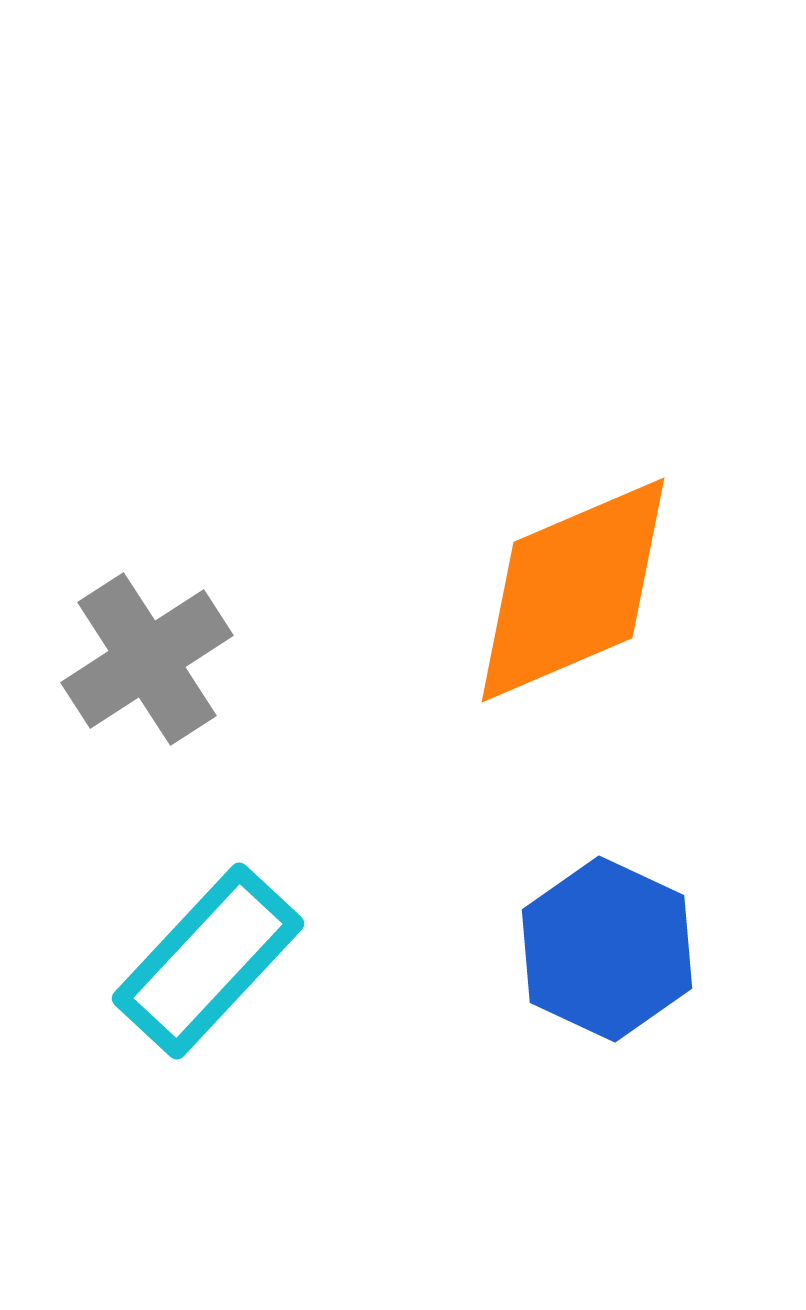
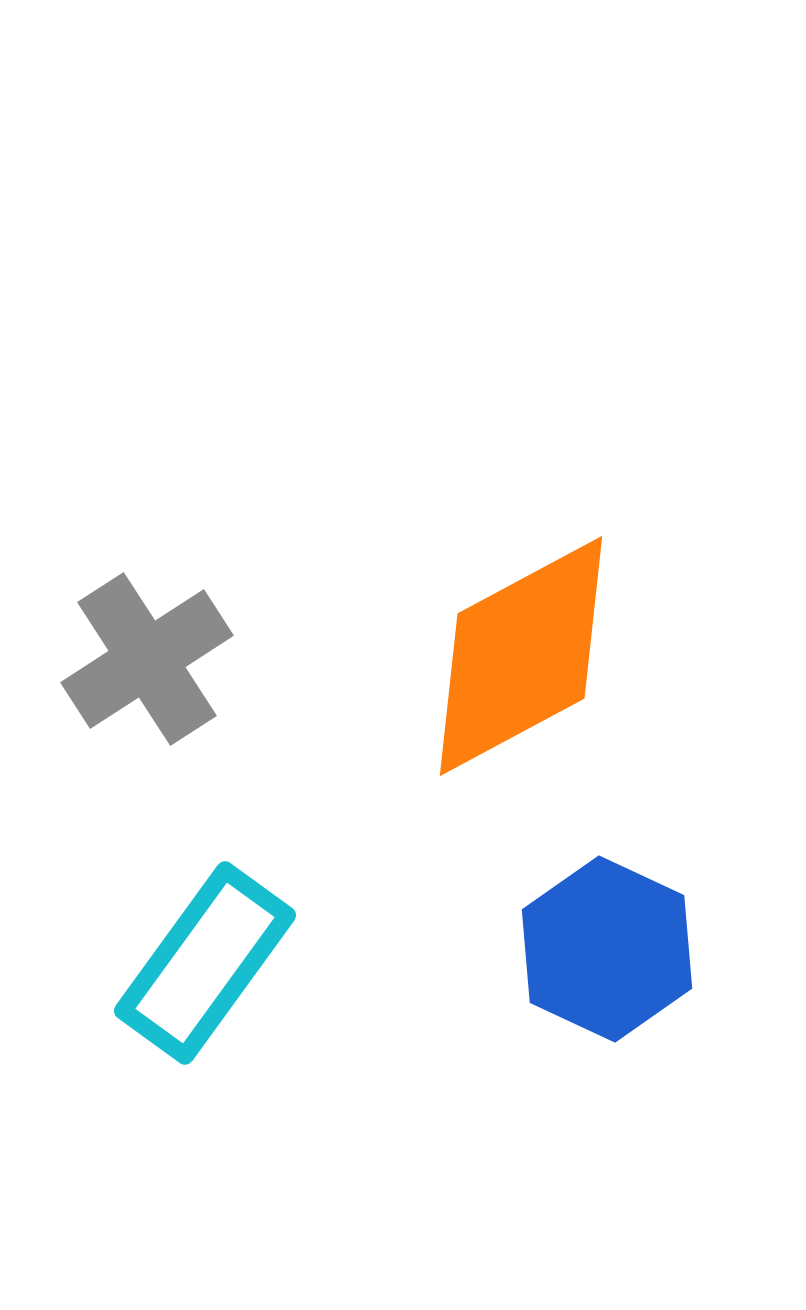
orange diamond: moved 52 px left, 66 px down; rotated 5 degrees counterclockwise
cyan rectangle: moved 3 px left, 2 px down; rotated 7 degrees counterclockwise
